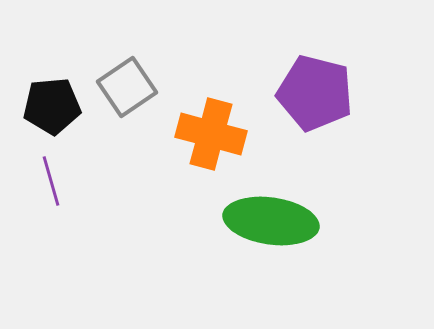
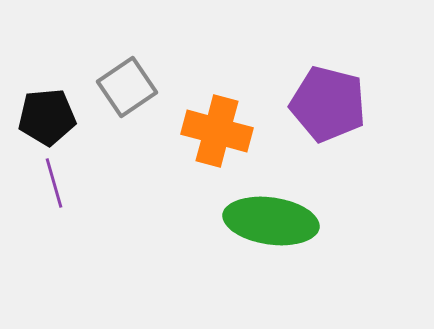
purple pentagon: moved 13 px right, 11 px down
black pentagon: moved 5 px left, 11 px down
orange cross: moved 6 px right, 3 px up
purple line: moved 3 px right, 2 px down
